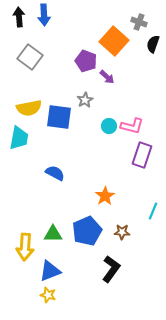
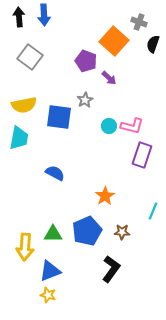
purple arrow: moved 2 px right, 1 px down
yellow semicircle: moved 5 px left, 3 px up
